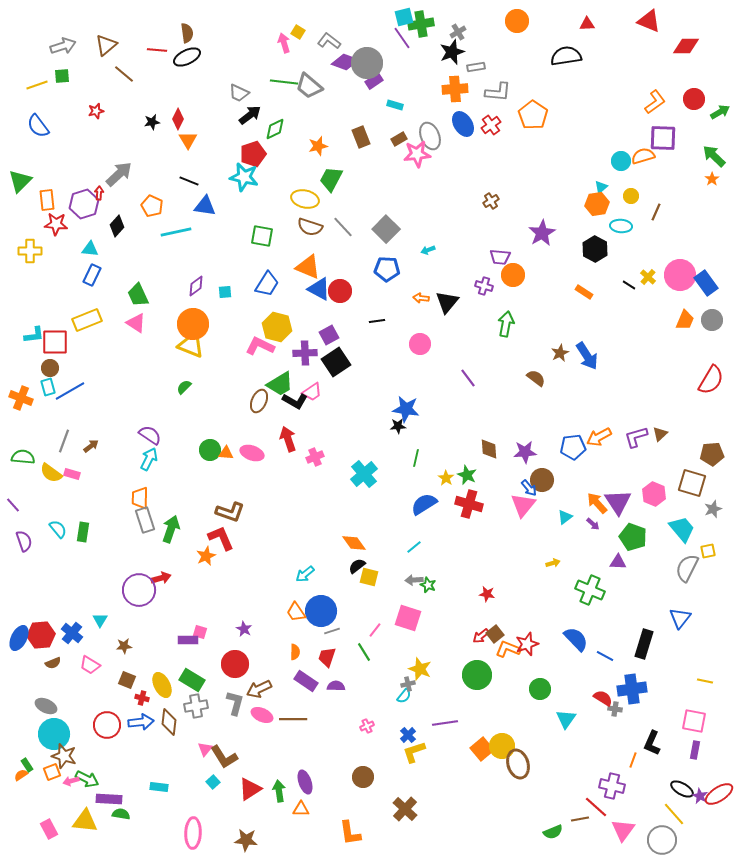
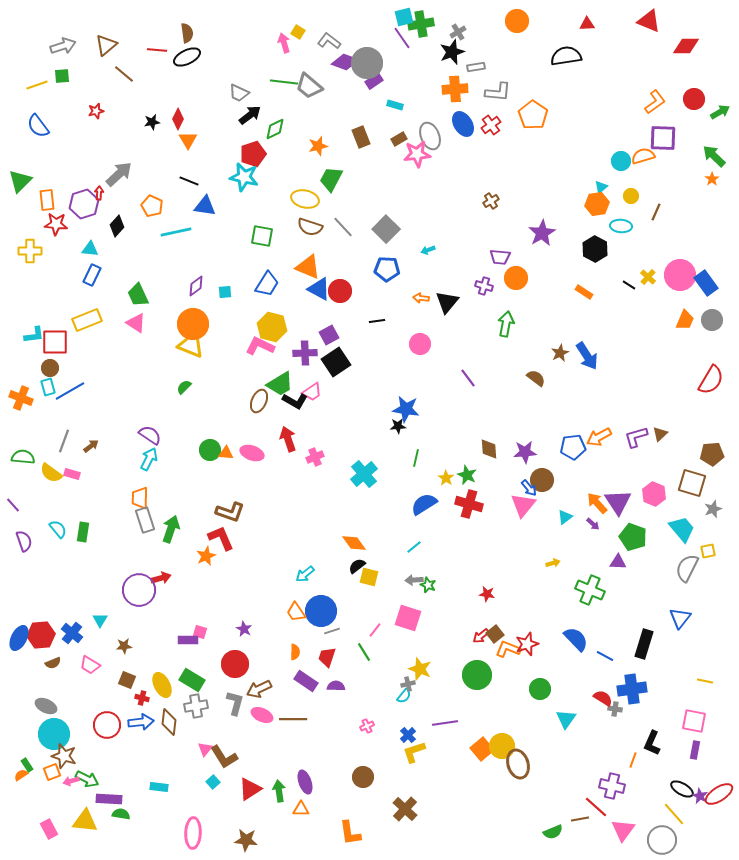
orange circle at (513, 275): moved 3 px right, 3 px down
yellow hexagon at (277, 327): moved 5 px left
